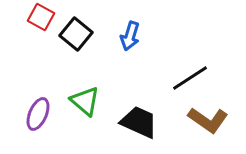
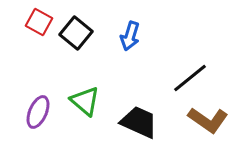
red square: moved 2 px left, 5 px down
black square: moved 1 px up
black line: rotated 6 degrees counterclockwise
purple ellipse: moved 2 px up
